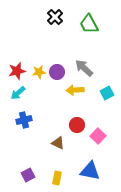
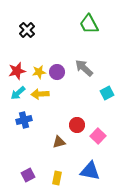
black cross: moved 28 px left, 13 px down
yellow arrow: moved 35 px left, 4 px down
brown triangle: moved 1 px right, 1 px up; rotated 40 degrees counterclockwise
